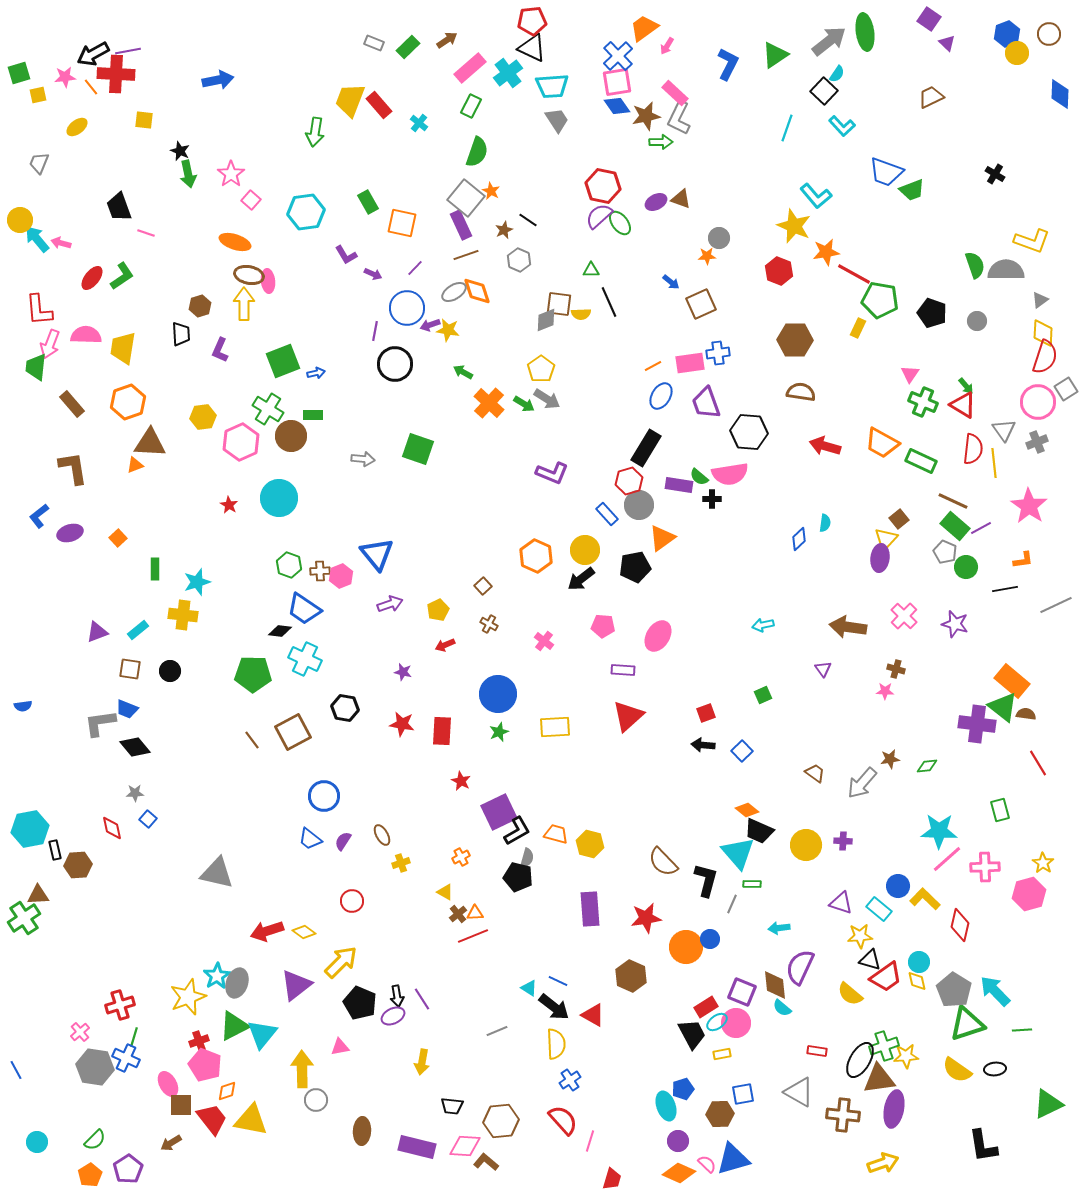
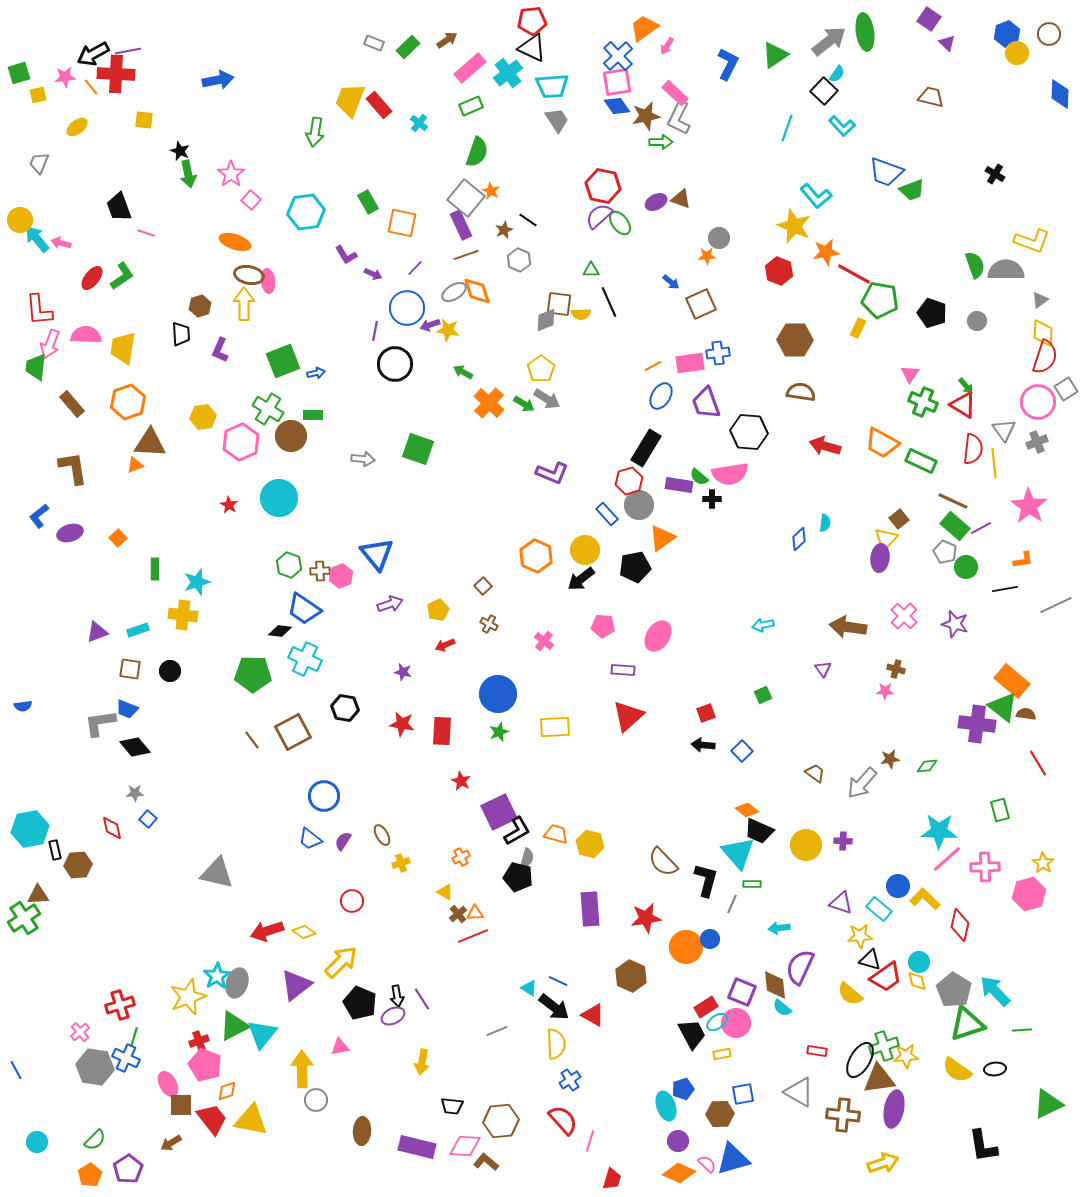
brown trapezoid at (931, 97): rotated 40 degrees clockwise
green rectangle at (471, 106): rotated 40 degrees clockwise
cyan rectangle at (138, 630): rotated 20 degrees clockwise
